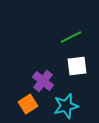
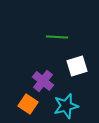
green line: moved 14 px left; rotated 30 degrees clockwise
white square: rotated 10 degrees counterclockwise
orange square: rotated 24 degrees counterclockwise
